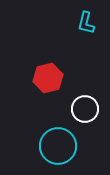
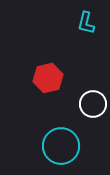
white circle: moved 8 px right, 5 px up
cyan circle: moved 3 px right
